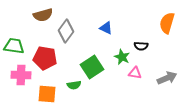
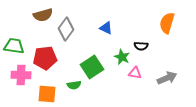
gray diamond: moved 2 px up
red pentagon: rotated 15 degrees counterclockwise
